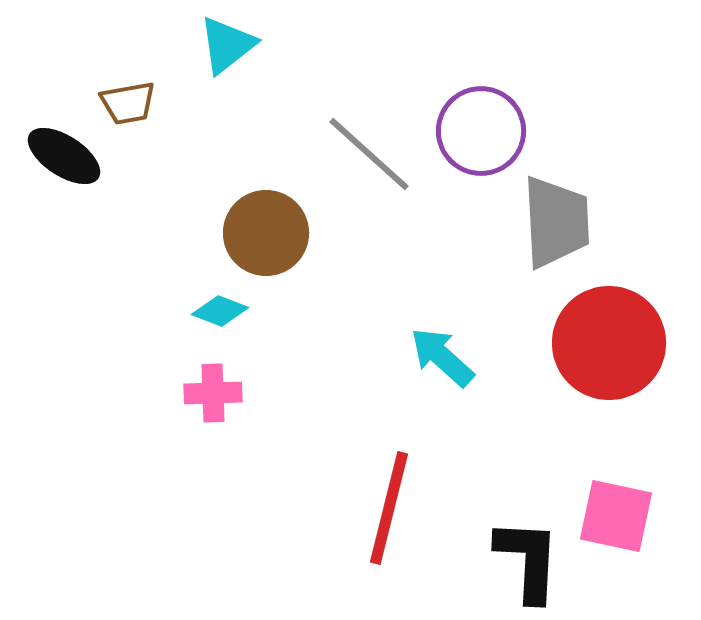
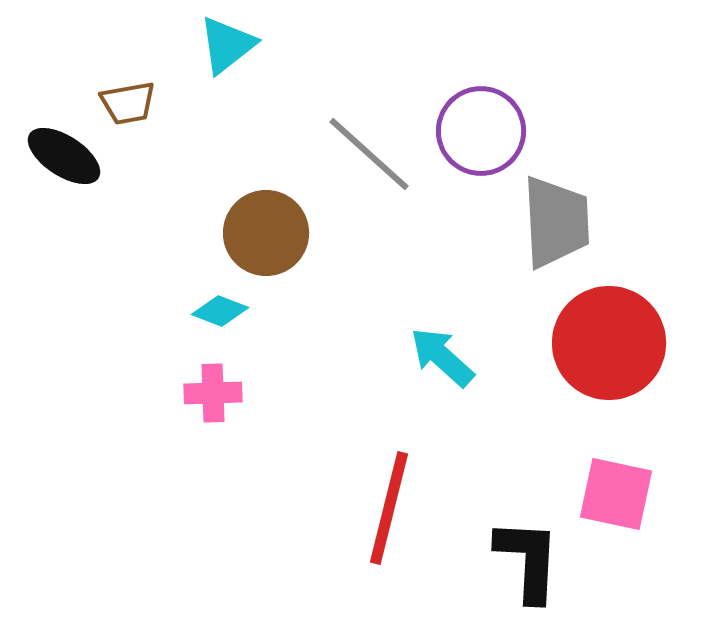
pink square: moved 22 px up
